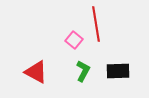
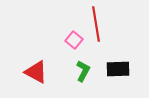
black rectangle: moved 2 px up
